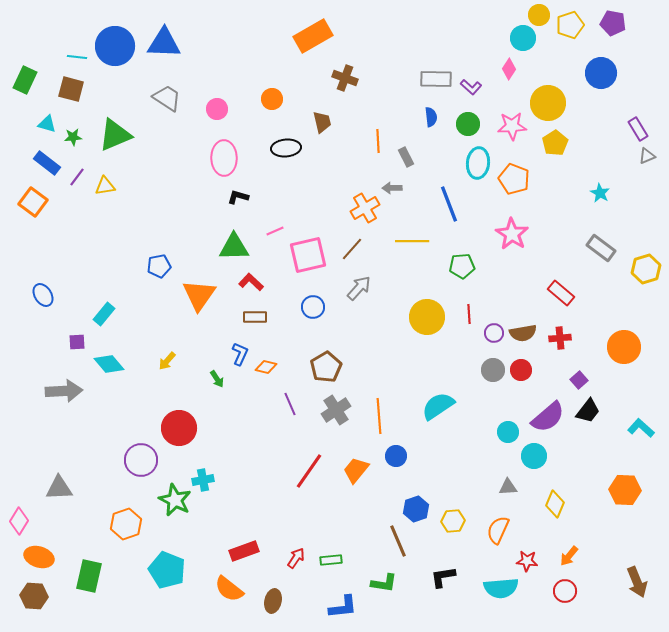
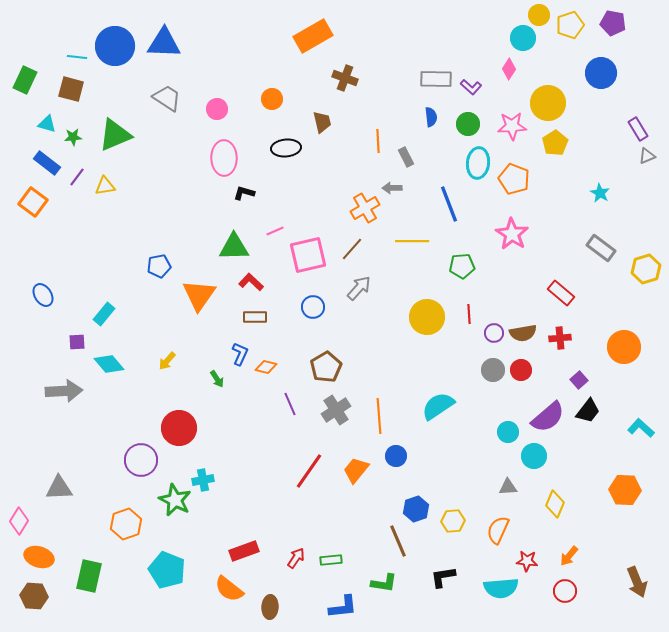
black L-shape at (238, 197): moved 6 px right, 4 px up
brown ellipse at (273, 601): moved 3 px left, 6 px down; rotated 10 degrees counterclockwise
